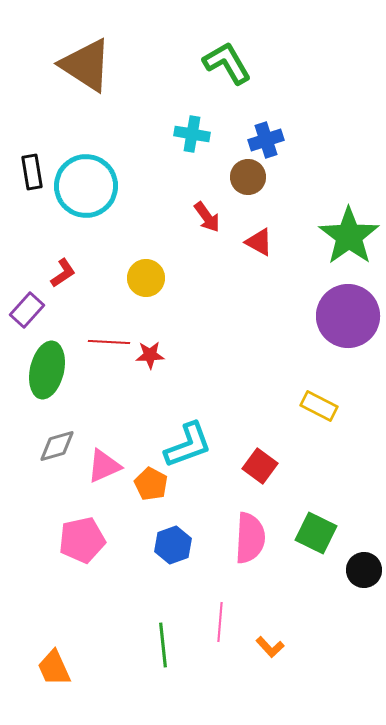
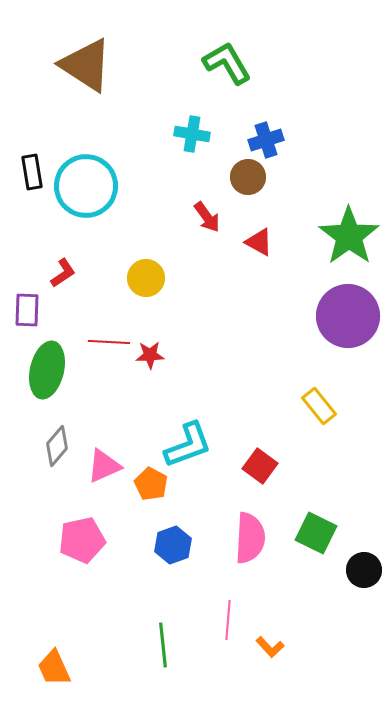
purple rectangle: rotated 40 degrees counterclockwise
yellow rectangle: rotated 24 degrees clockwise
gray diamond: rotated 33 degrees counterclockwise
pink line: moved 8 px right, 2 px up
